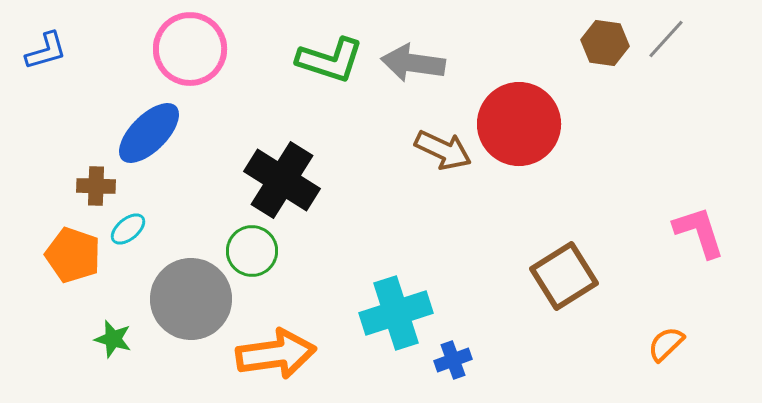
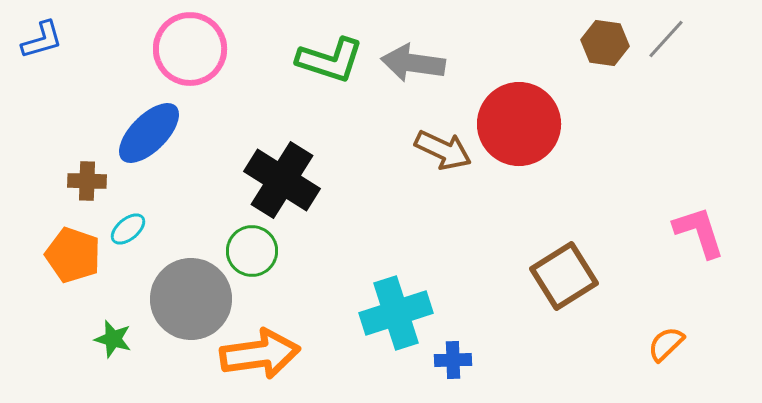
blue L-shape: moved 4 px left, 11 px up
brown cross: moved 9 px left, 5 px up
orange arrow: moved 16 px left
blue cross: rotated 18 degrees clockwise
